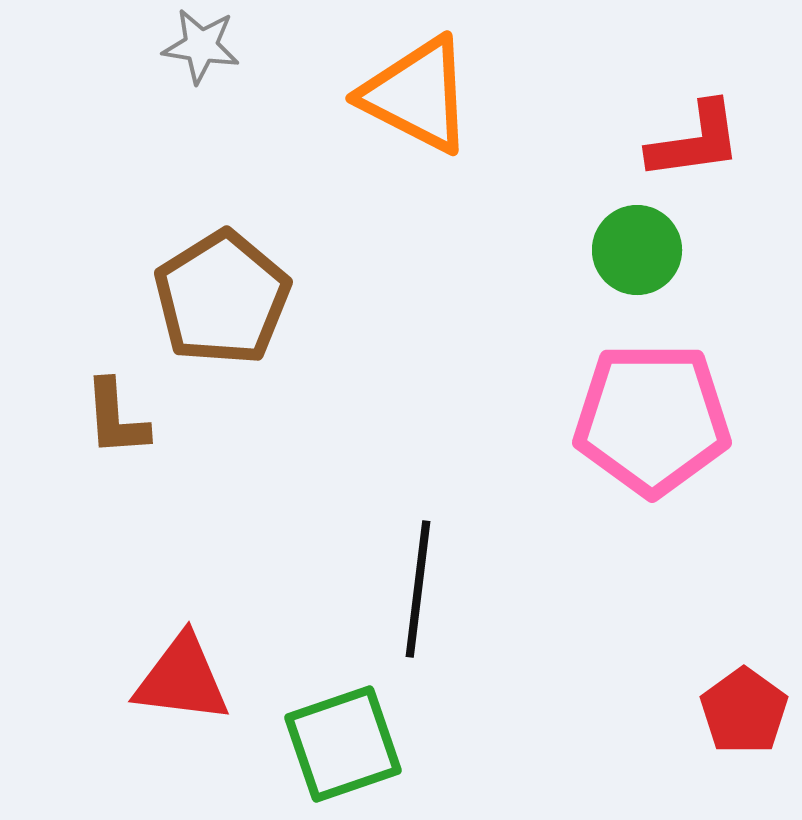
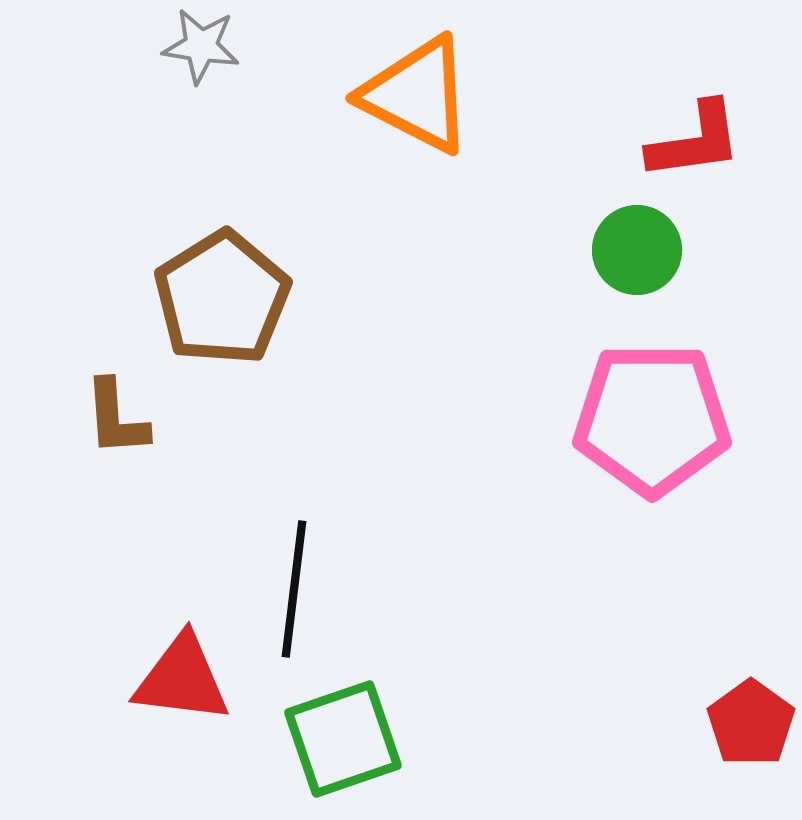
black line: moved 124 px left
red pentagon: moved 7 px right, 12 px down
green square: moved 5 px up
